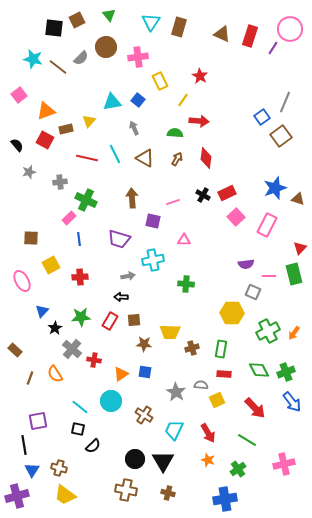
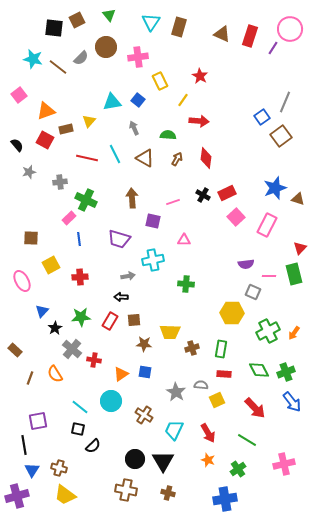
green semicircle at (175, 133): moved 7 px left, 2 px down
